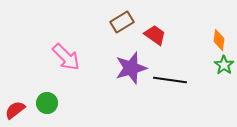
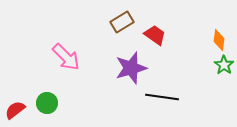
black line: moved 8 px left, 17 px down
